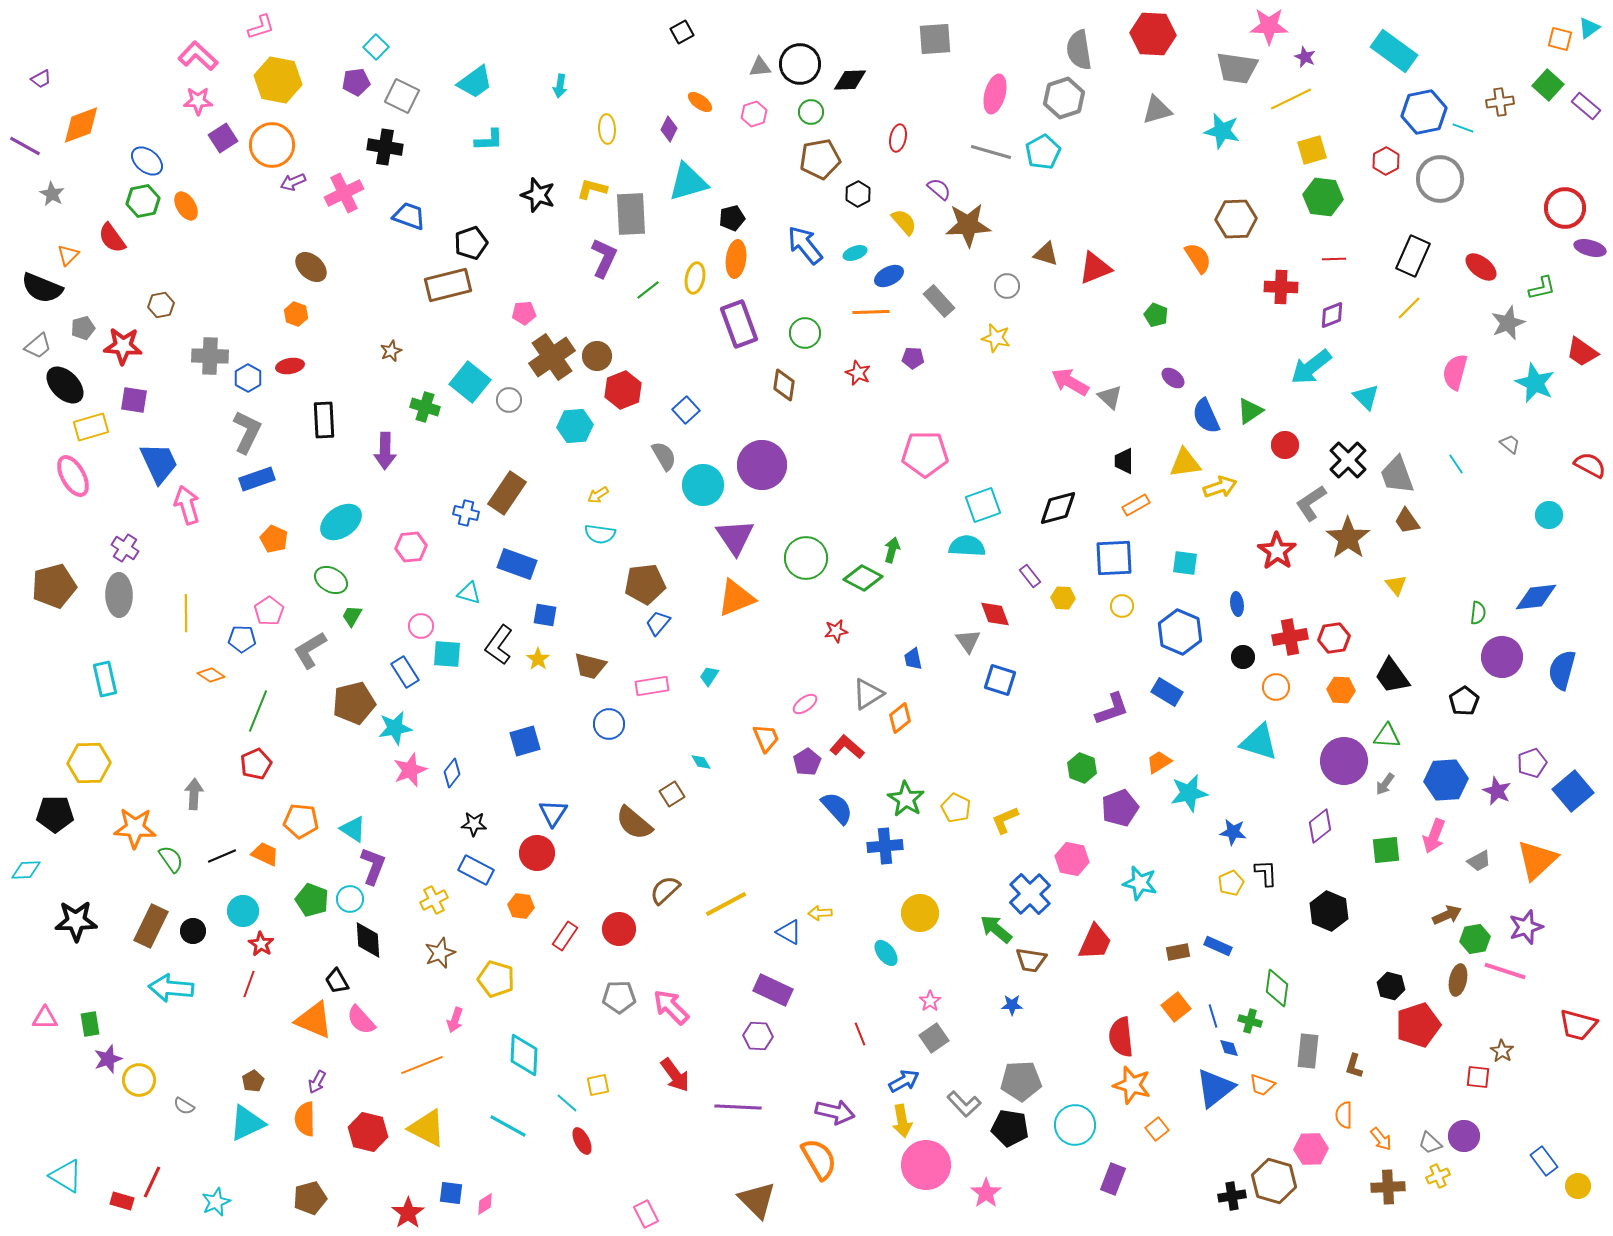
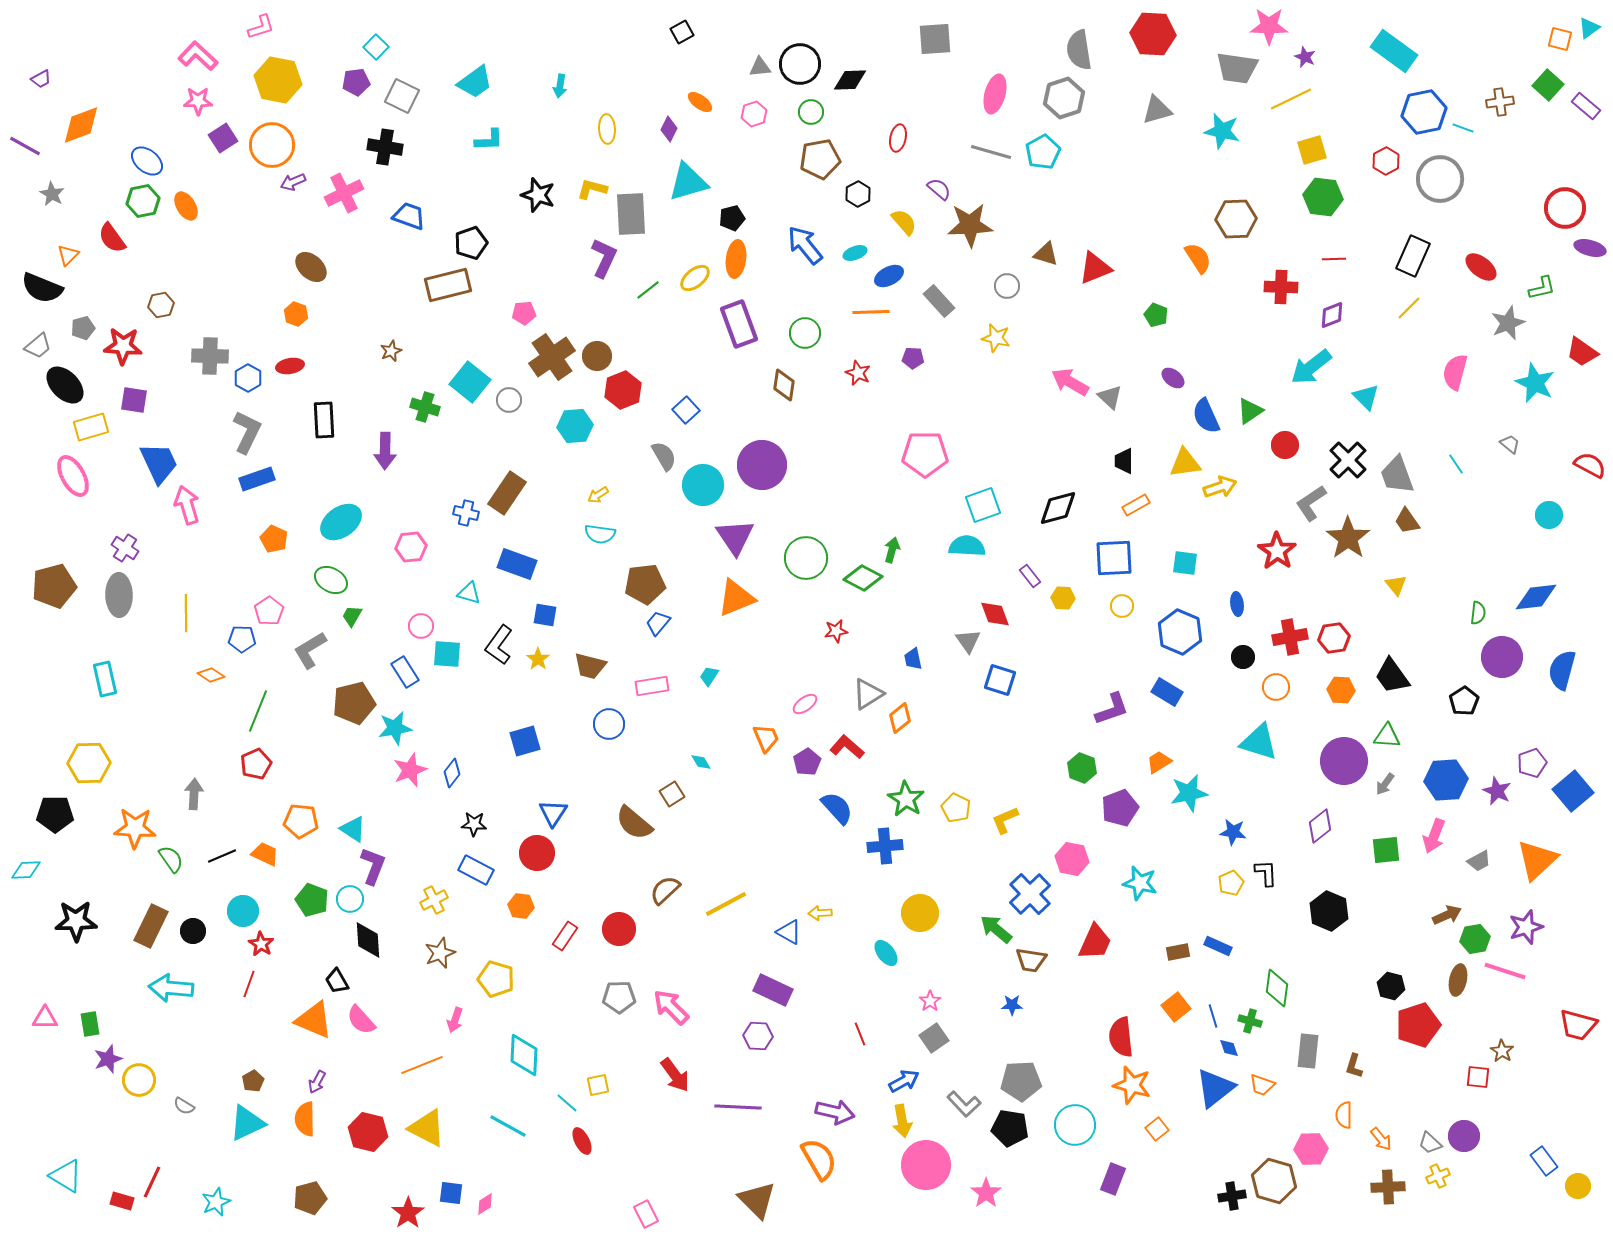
brown star at (968, 225): moved 2 px right
yellow ellipse at (695, 278): rotated 40 degrees clockwise
